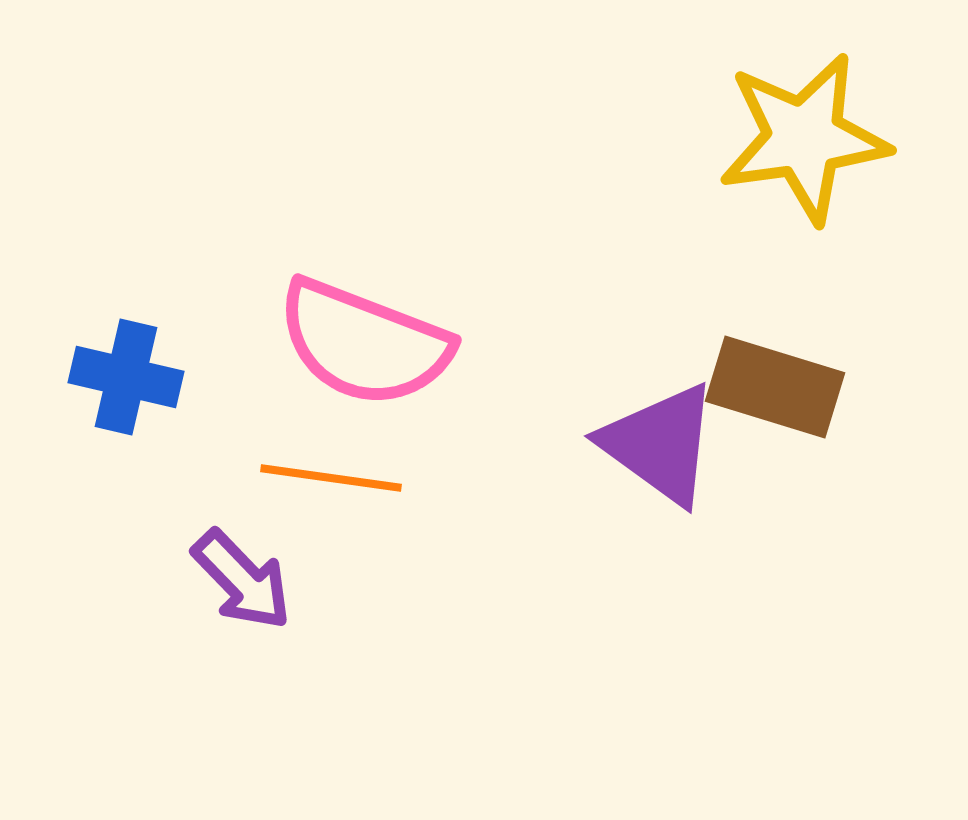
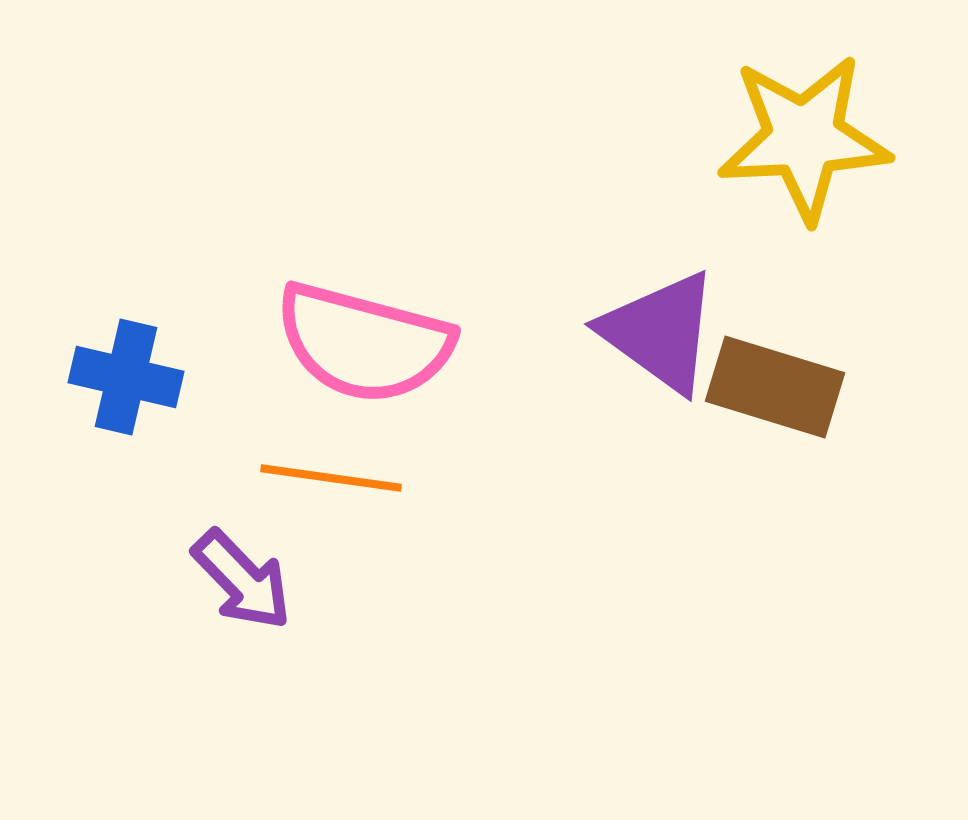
yellow star: rotated 5 degrees clockwise
pink semicircle: rotated 6 degrees counterclockwise
purple triangle: moved 112 px up
